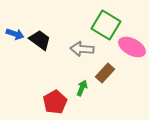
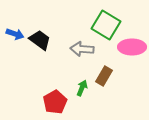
pink ellipse: rotated 28 degrees counterclockwise
brown rectangle: moved 1 px left, 3 px down; rotated 12 degrees counterclockwise
